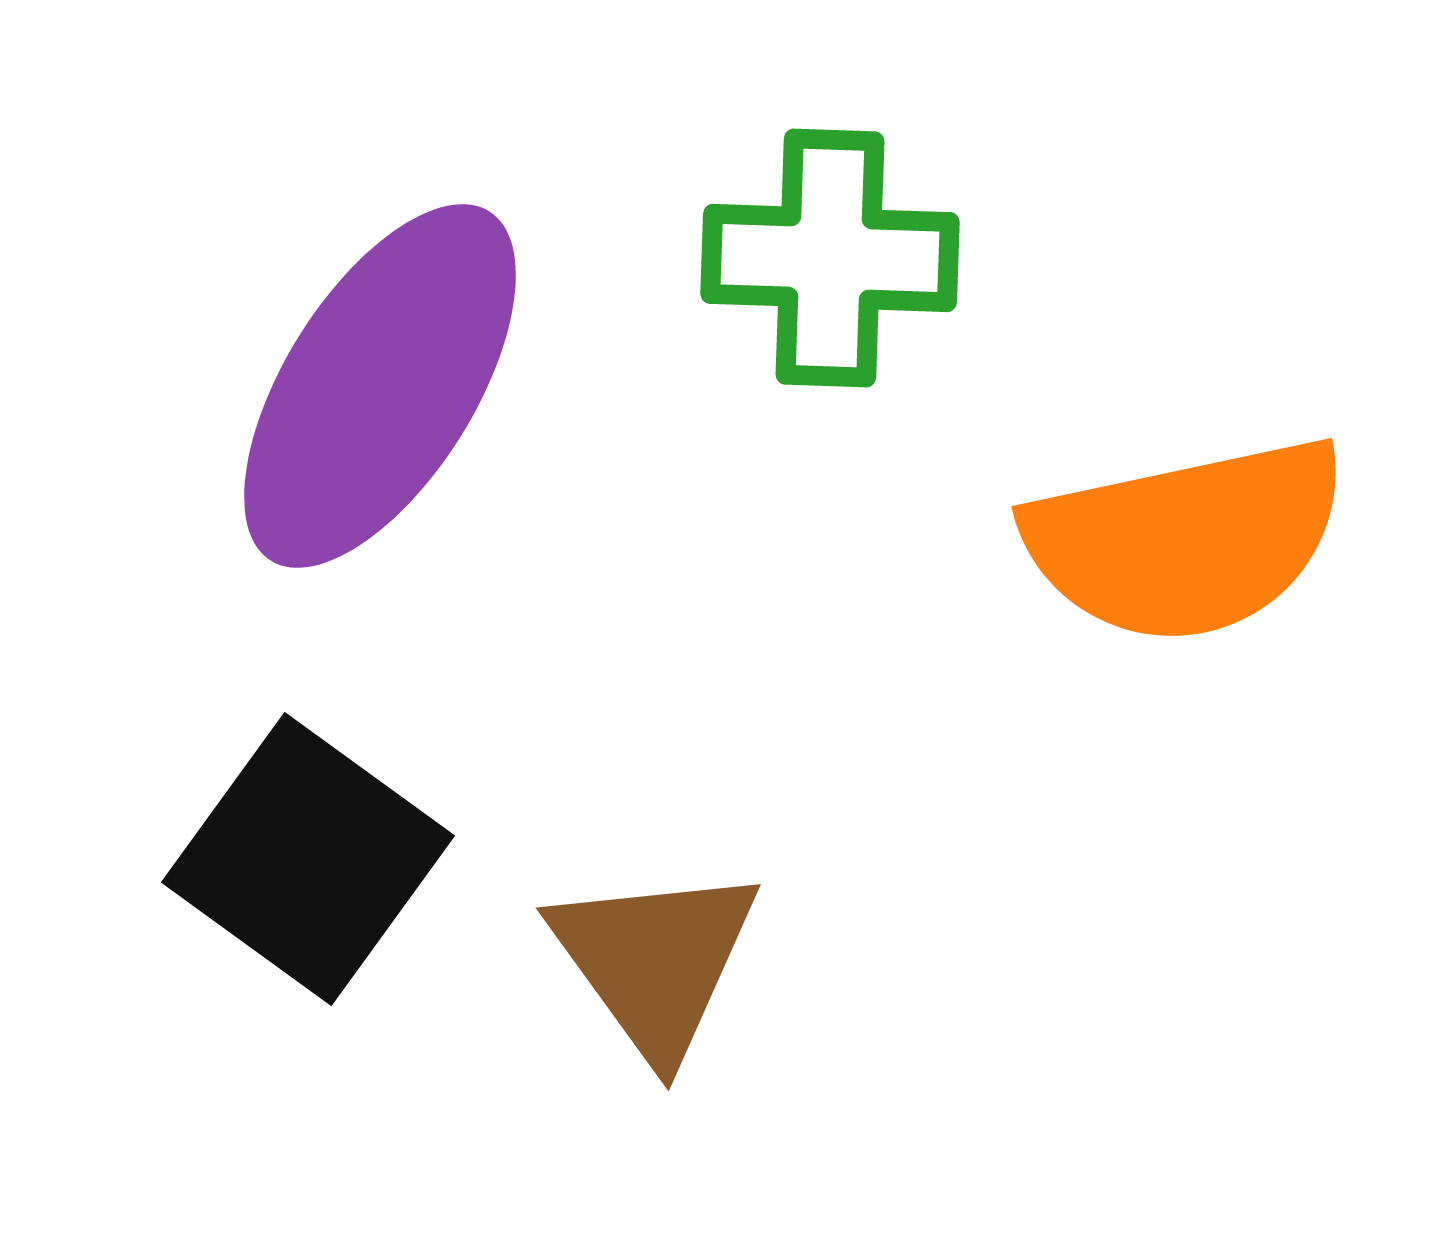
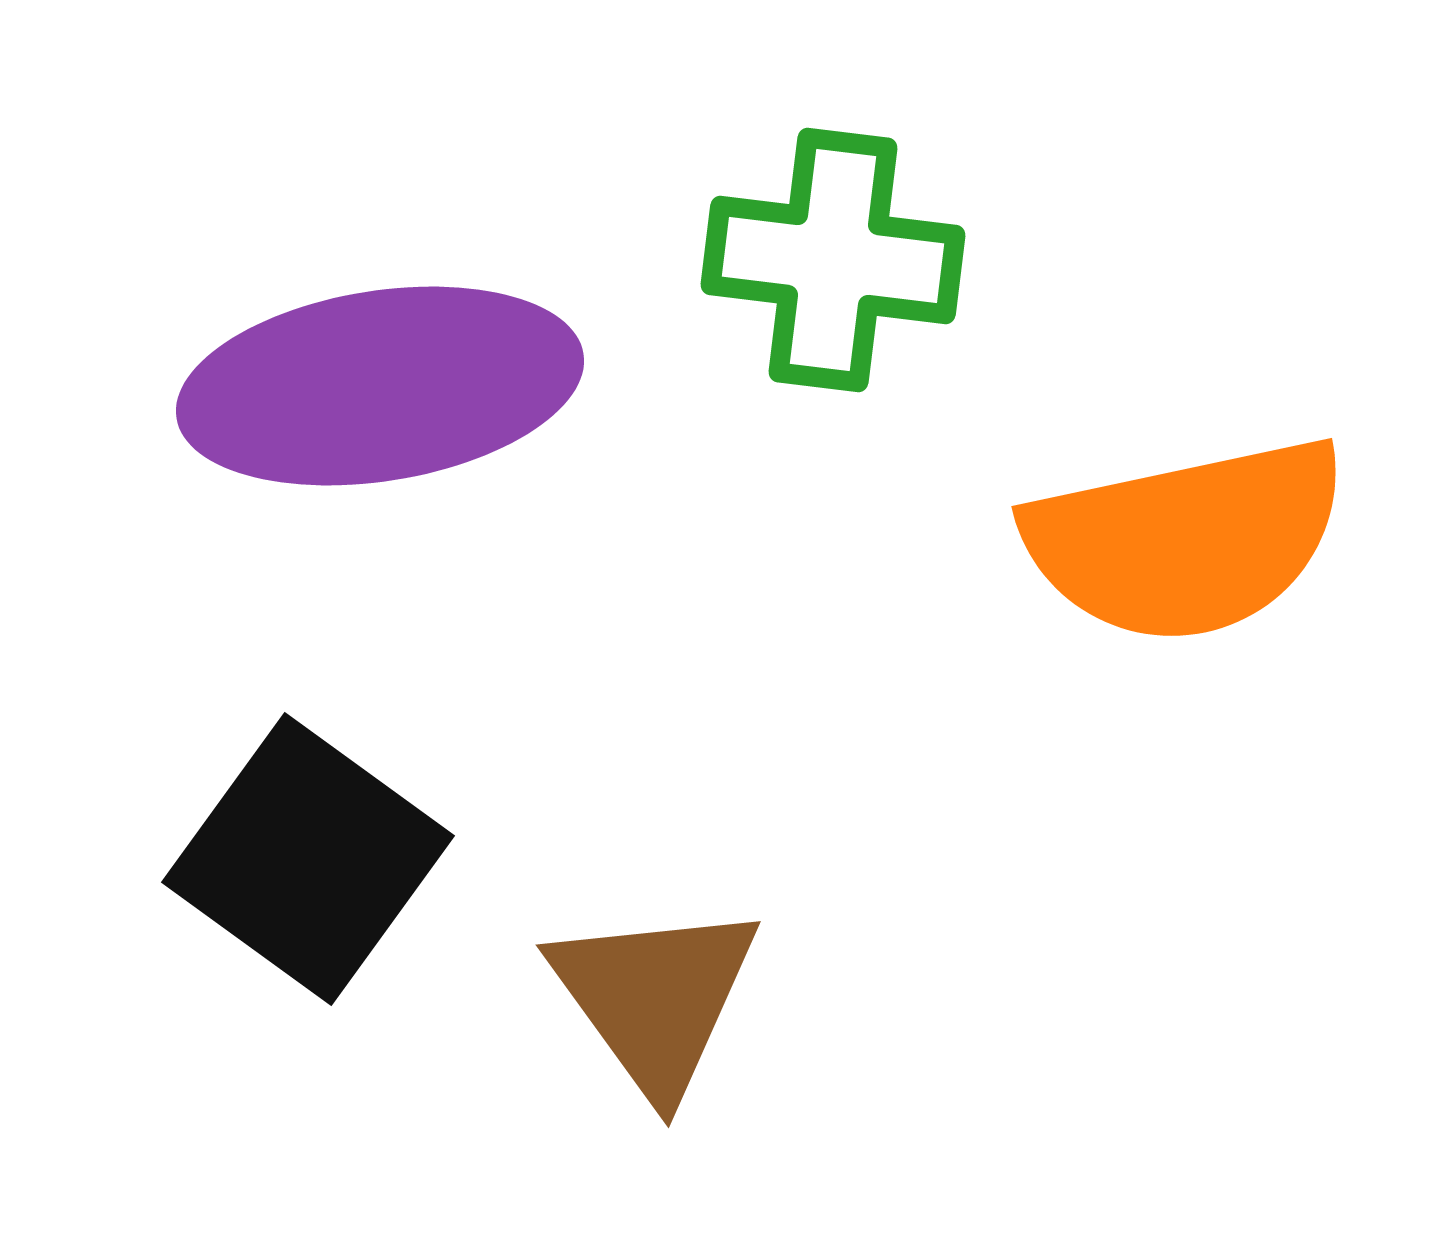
green cross: moved 3 px right, 2 px down; rotated 5 degrees clockwise
purple ellipse: rotated 49 degrees clockwise
brown triangle: moved 37 px down
